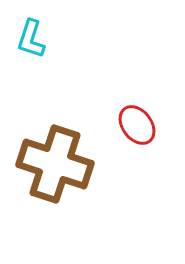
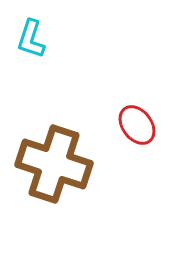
brown cross: moved 1 px left
